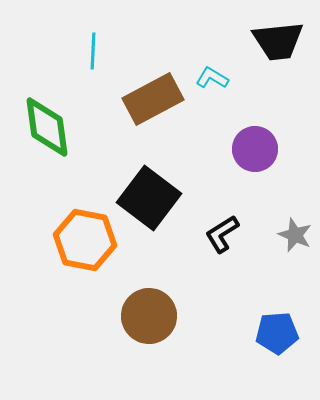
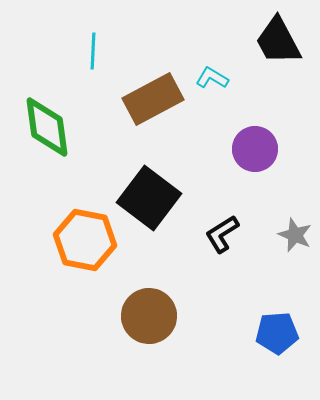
black trapezoid: rotated 68 degrees clockwise
